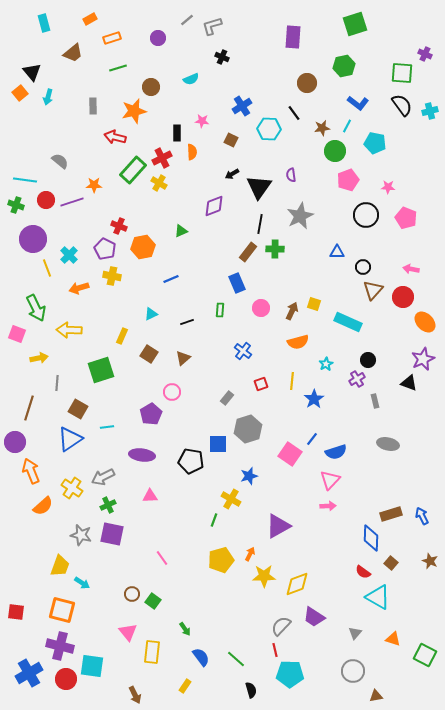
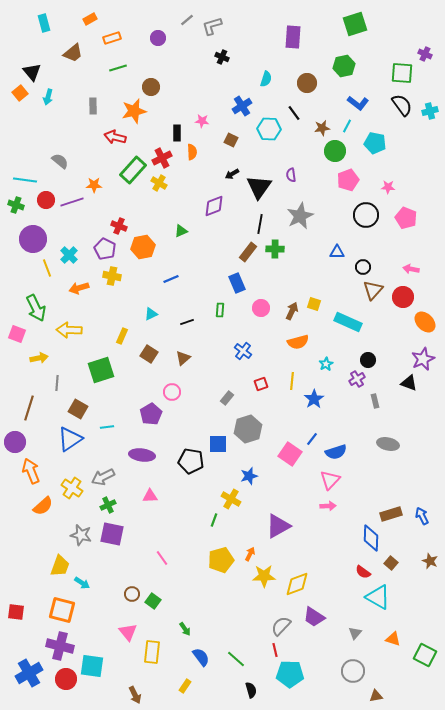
cyan semicircle at (191, 79): moved 75 px right; rotated 49 degrees counterclockwise
